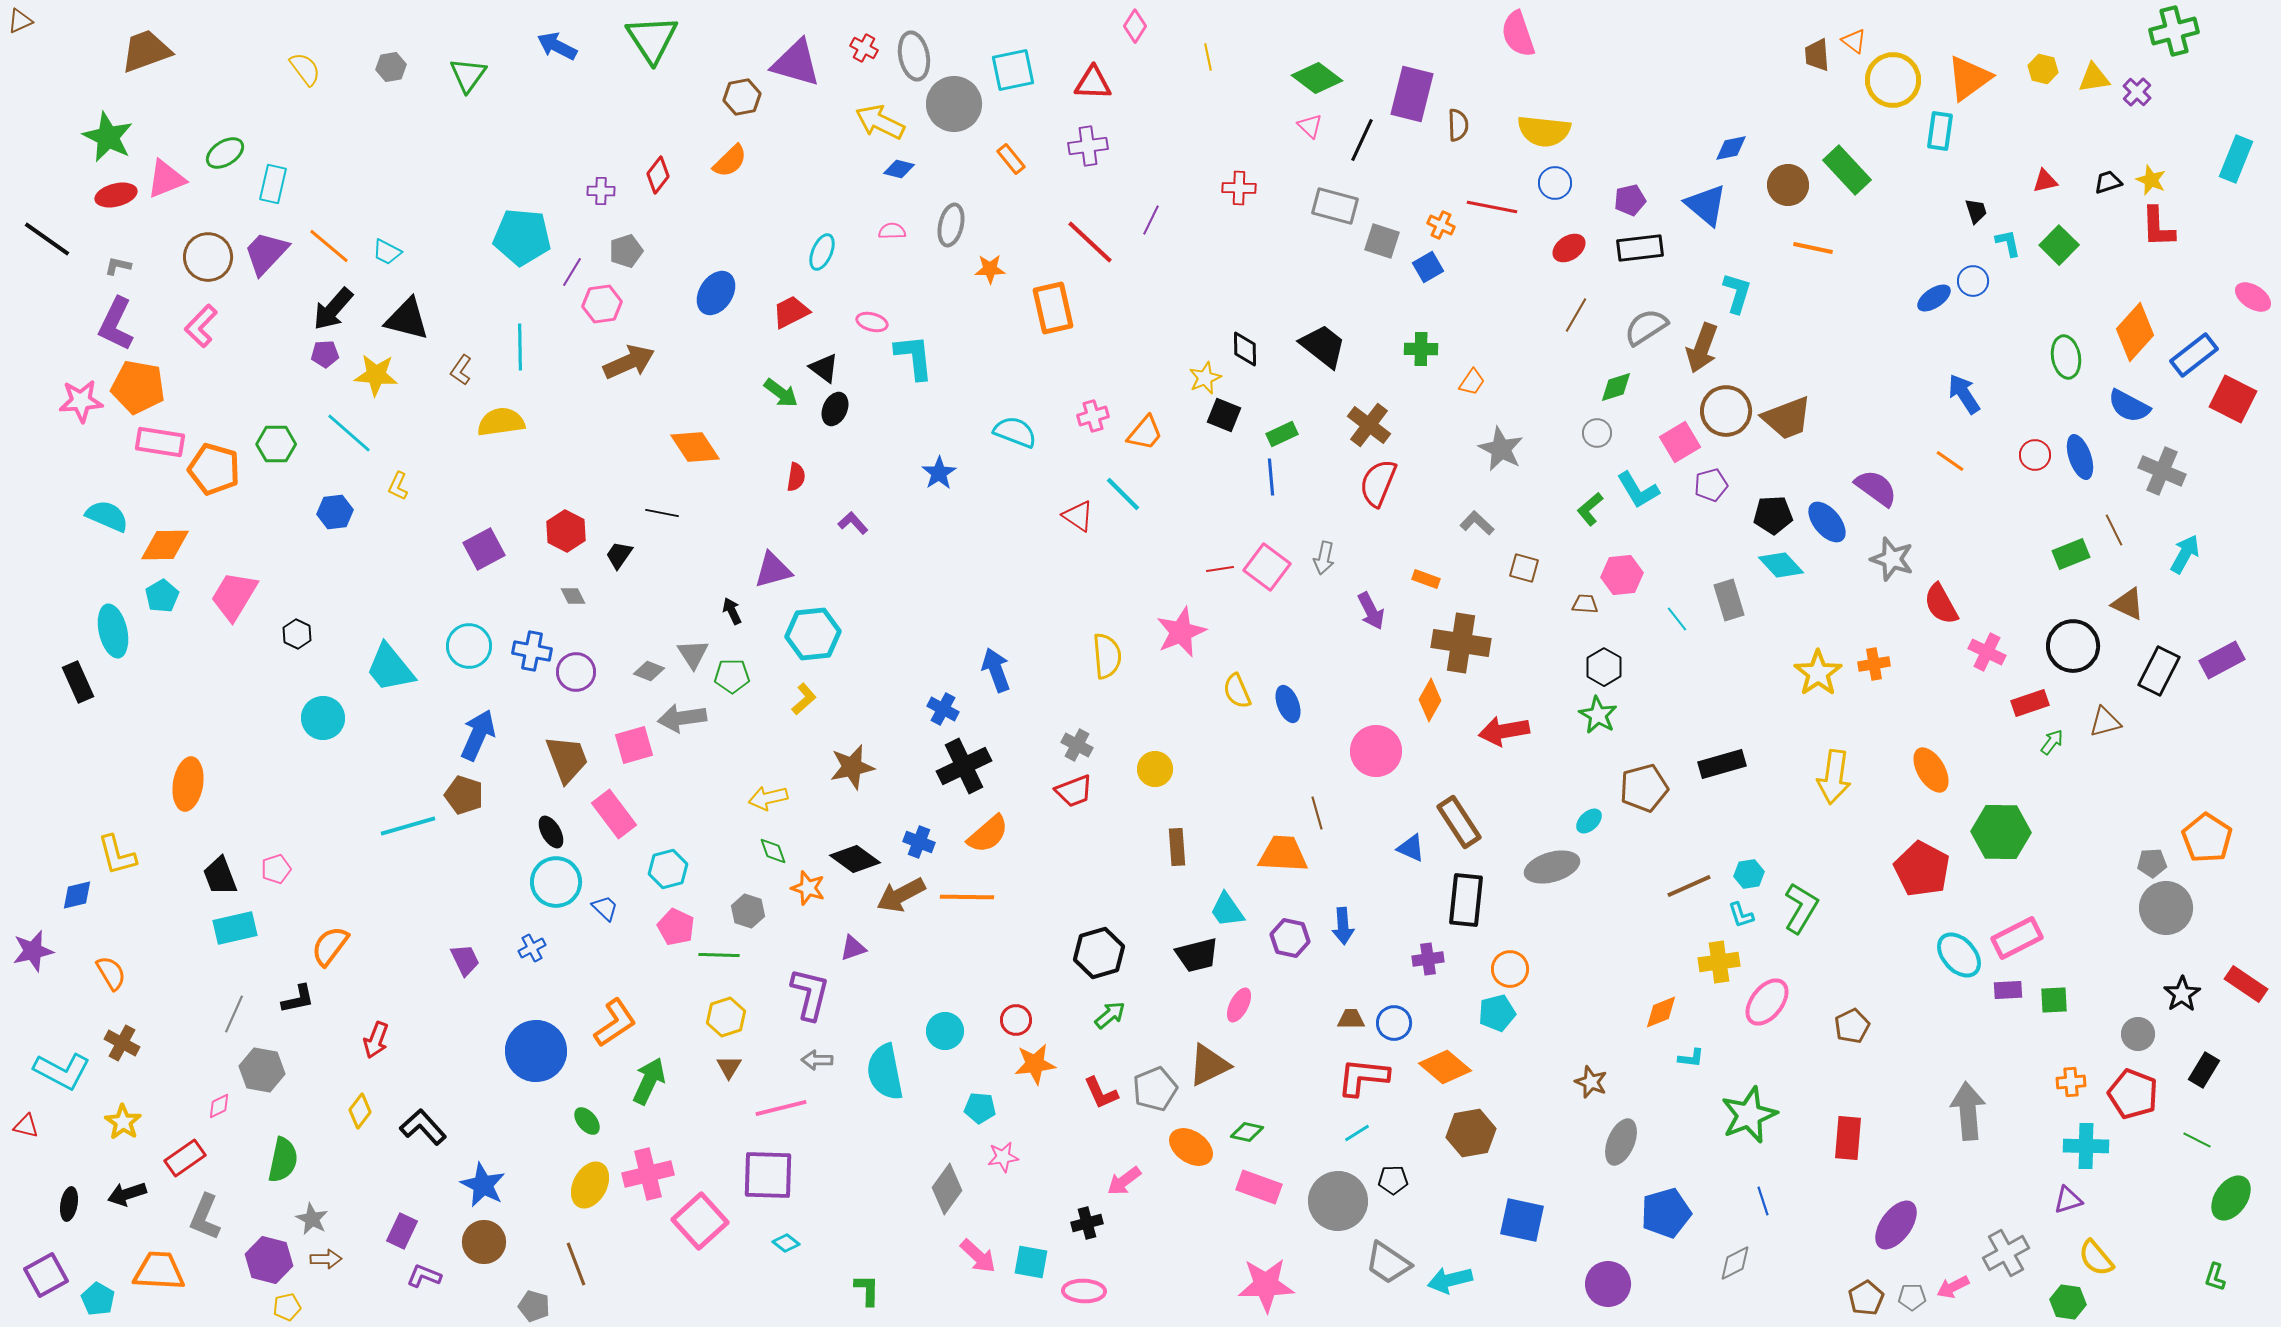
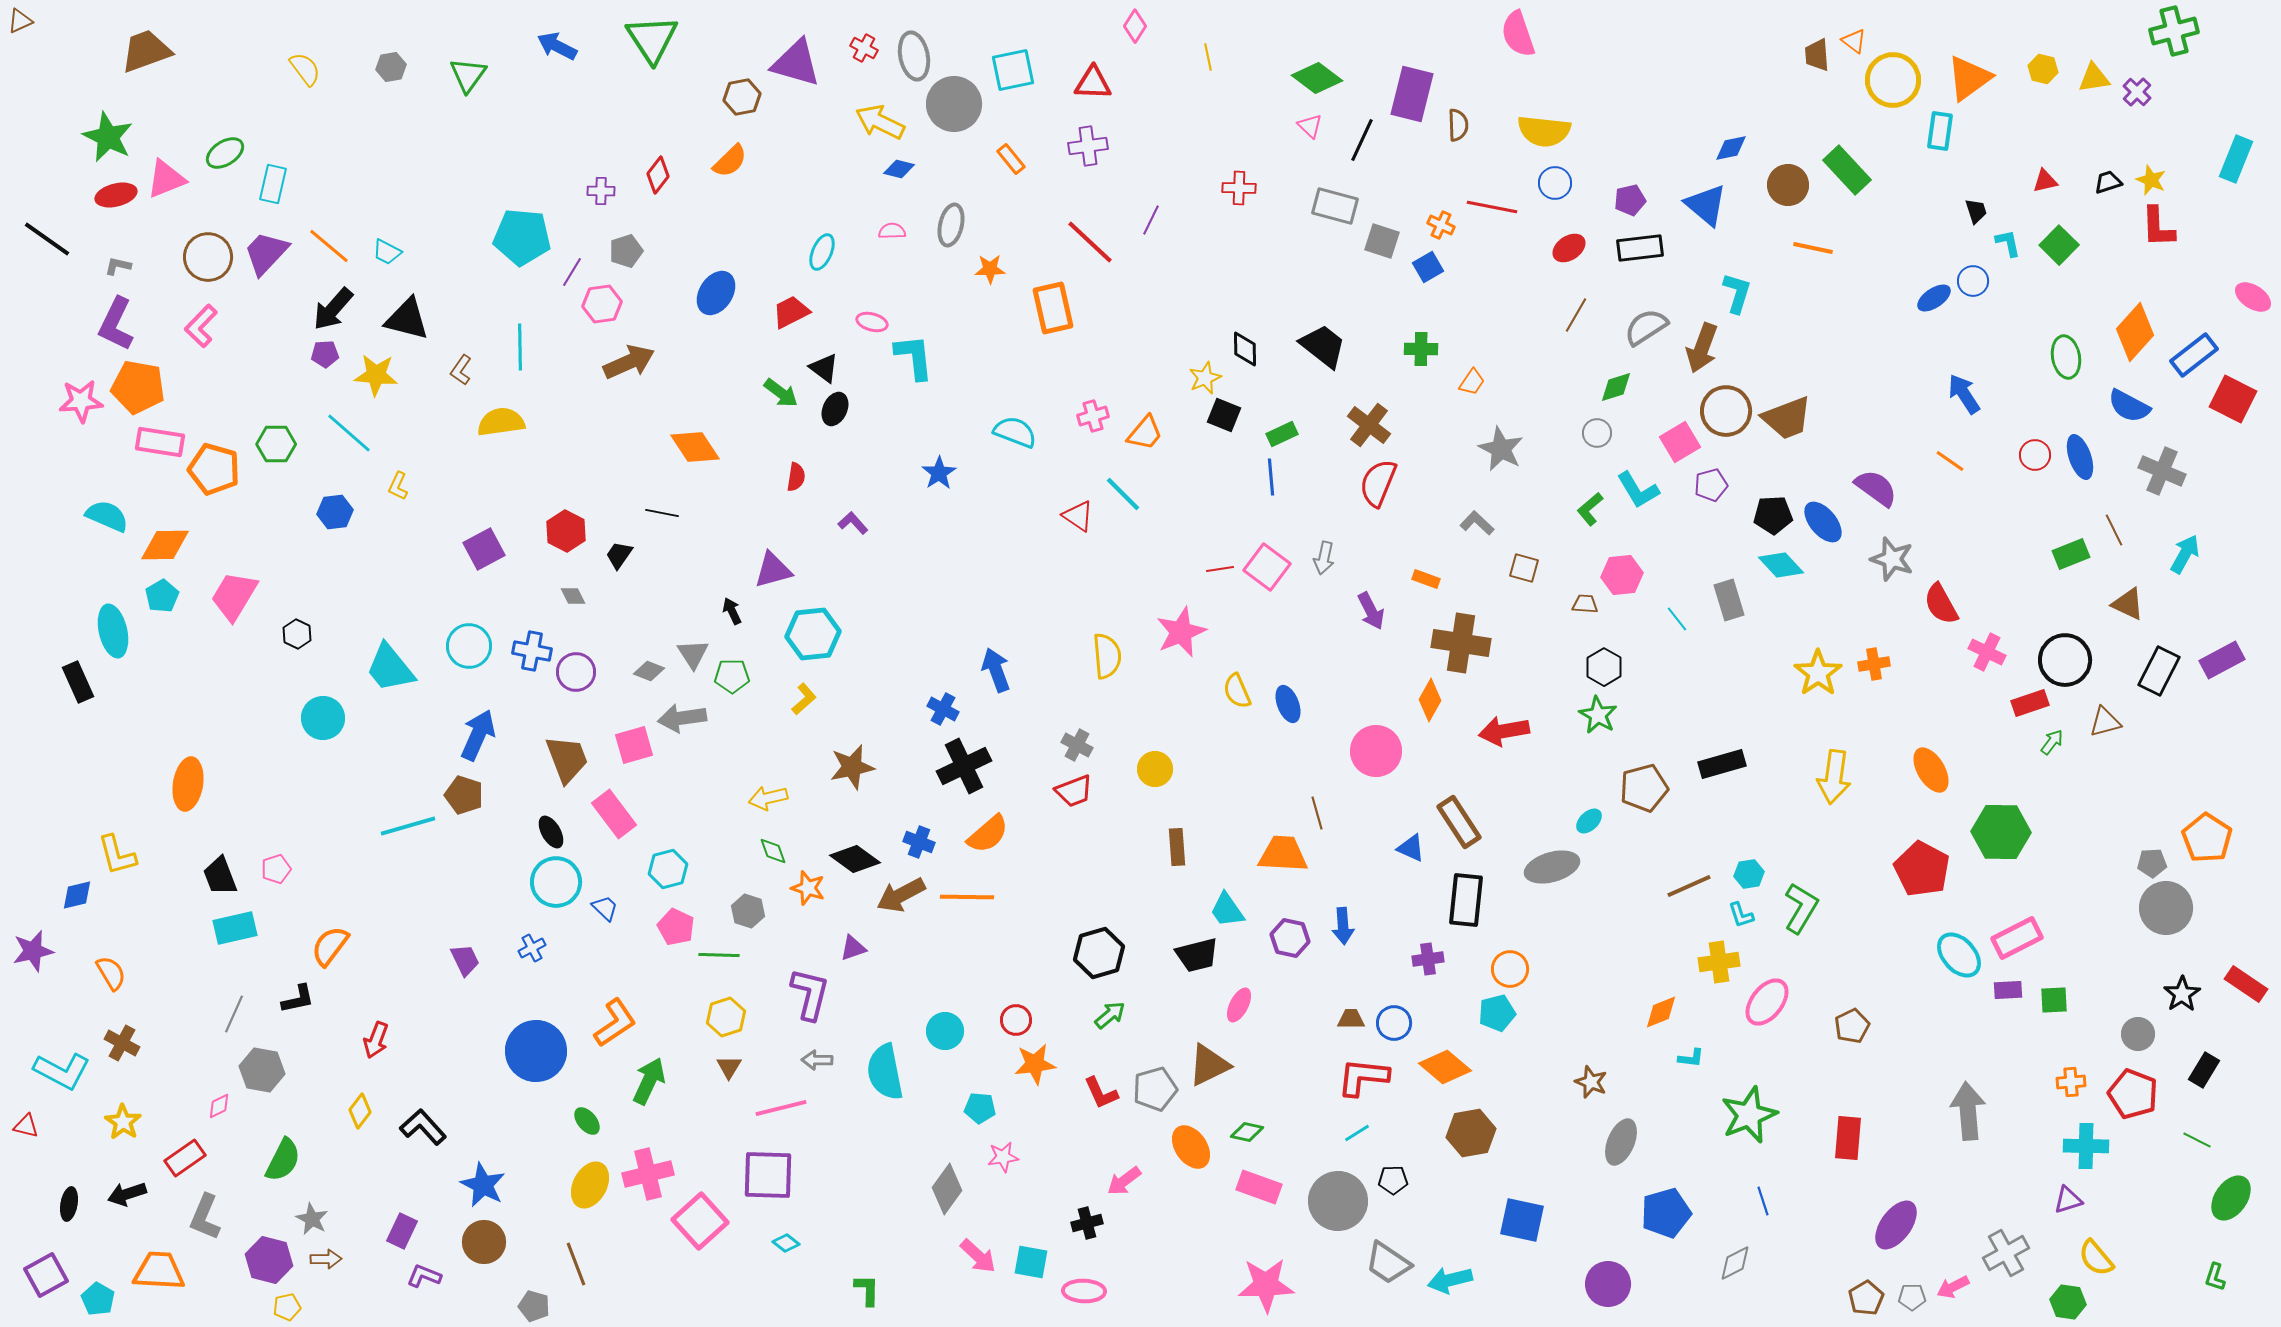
blue ellipse at (1827, 522): moved 4 px left
black circle at (2073, 646): moved 8 px left, 14 px down
gray pentagon at (1155, 1089): rotated 6 degrees clockwise
orange ellipse at (1191, 1147): rotated 21 degrees clockwise
green semicircle at (283, 1160): rotated 15 degrees clockwise
